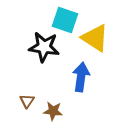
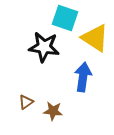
cyan square: moved 2 px up
blue arrow: moved 2 px right
brown triangle: moved 1 px left, 1 px down; rotated 21 degrees clockwise
